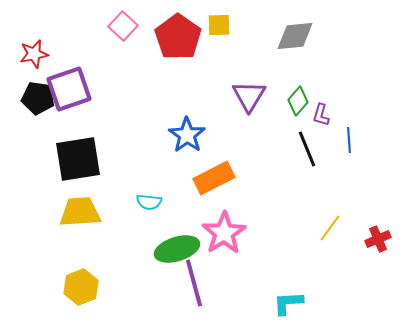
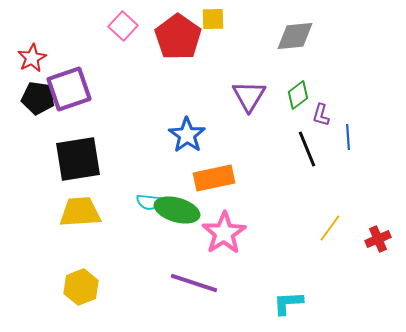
yellow square: moved 6 px left, 6 px up
red star: moved 2 px left, 4 px down; rotated 16 degrees counterclockwise
green diamond: moved 6 px up; rotated 12 degrees clockwise
blue line: moved 1 px left, 3 px up
orange rectangle: rotated 15 degrees clockwise
green ellipse: moved 39 px up; rotated 33 degrees clockwise
purple line: rotated 57 degrees counterclockwise
